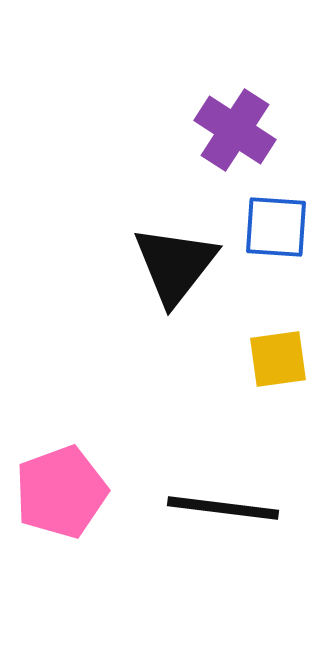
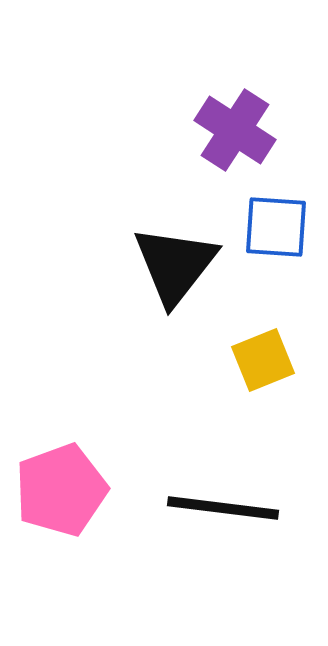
yellow square: moved 15 px left, 1 px down; rotated 14 degrees counterclockwise
pink pentagon: moved 2 px up
